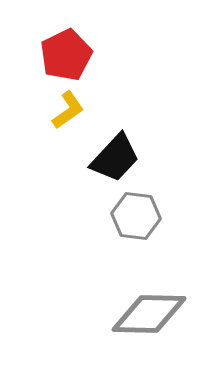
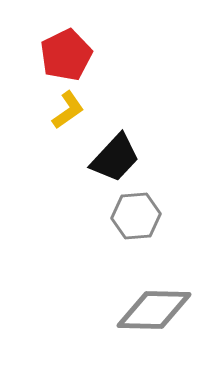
gray hexagon: rotated 12 degrees counterclockwise
gray diamond: moved 5 px right, 4 px up
